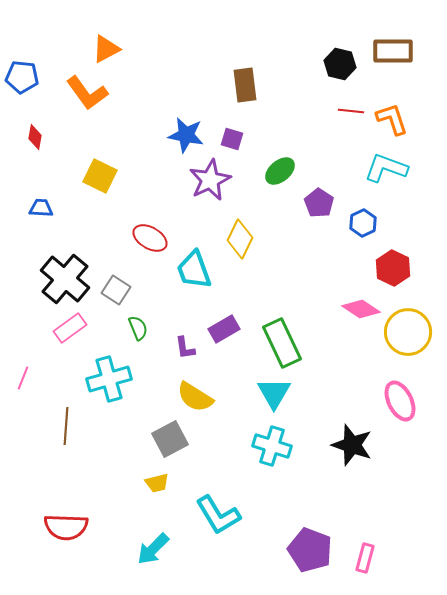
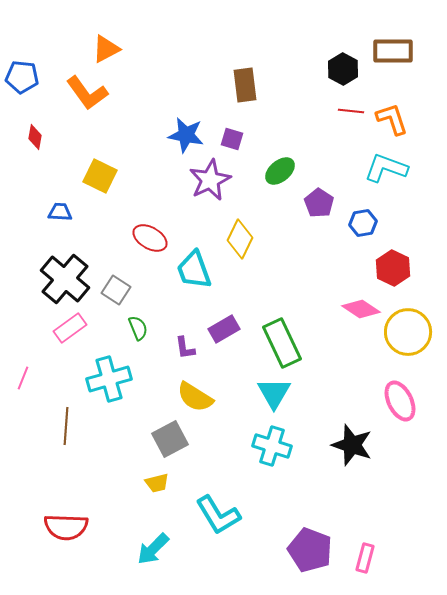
black hexagon at (340, 64): moved 3 px right, 5 px down; rotated 16 degrees clockwise
blue trapezoid at (41, 208): moved 19 px right, 4 px down
blue hexagon at (363, 223): rotated 16 degrees clockwise
